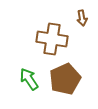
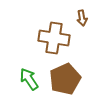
brown cross: moved 2 px right, 1 px up
